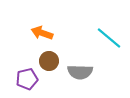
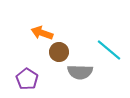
cyan line: moved 12 px down
brown circle: moved 10 px right, 9 px up
purple pentagon: rotated 25 degrees counterclockwise
